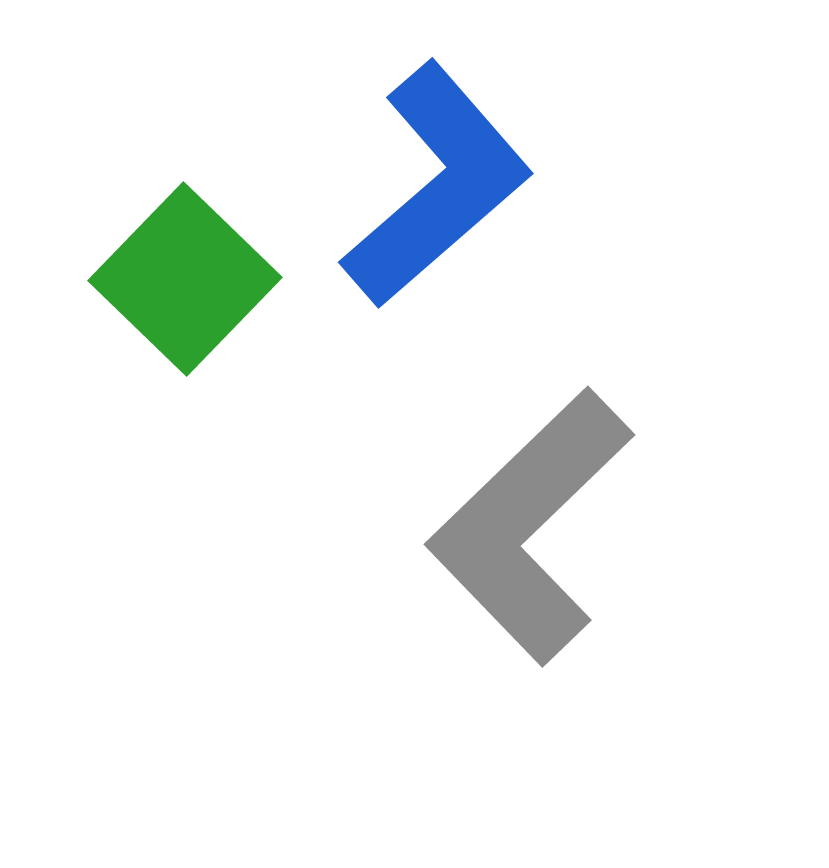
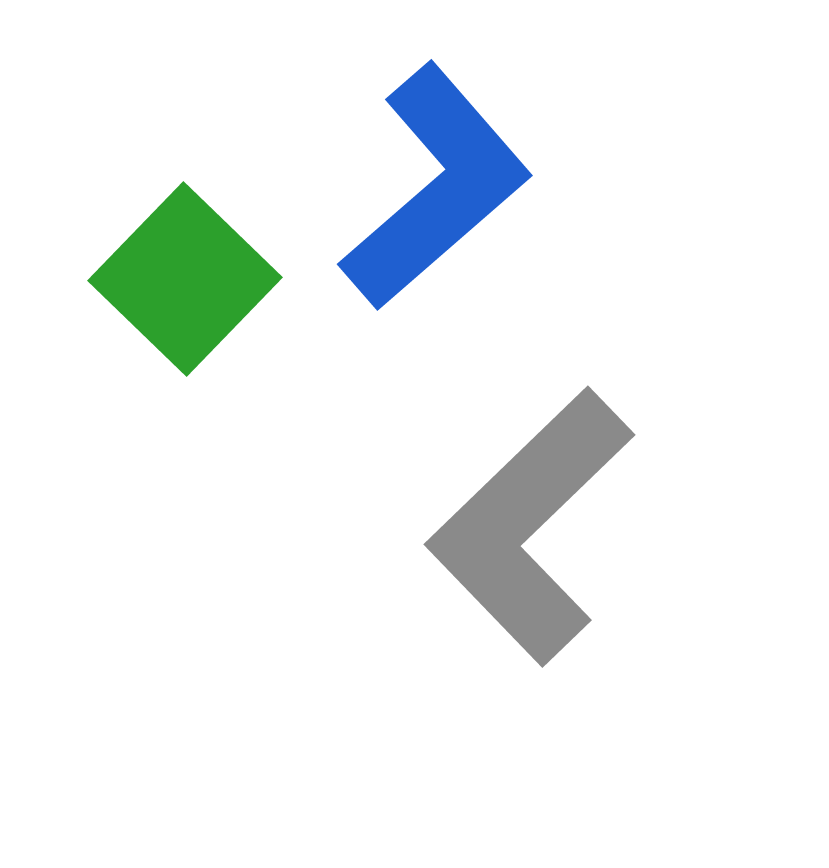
blue L-shape: moved 1 px left, 2 px down
